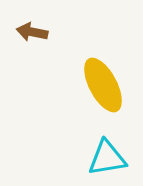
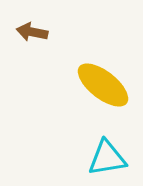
yellow ellipse: rotated 24 degrees counterclockwise
